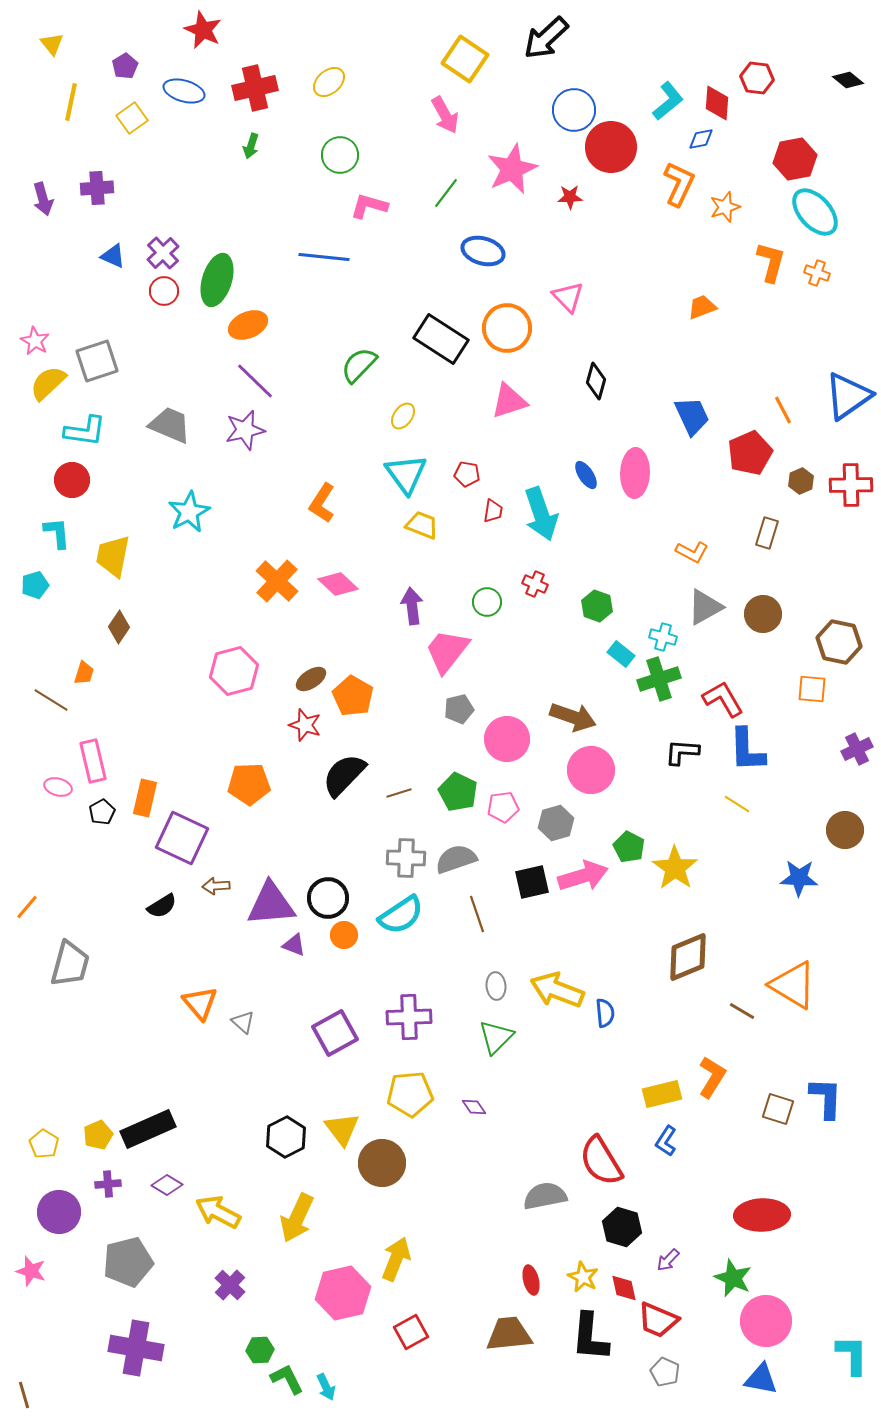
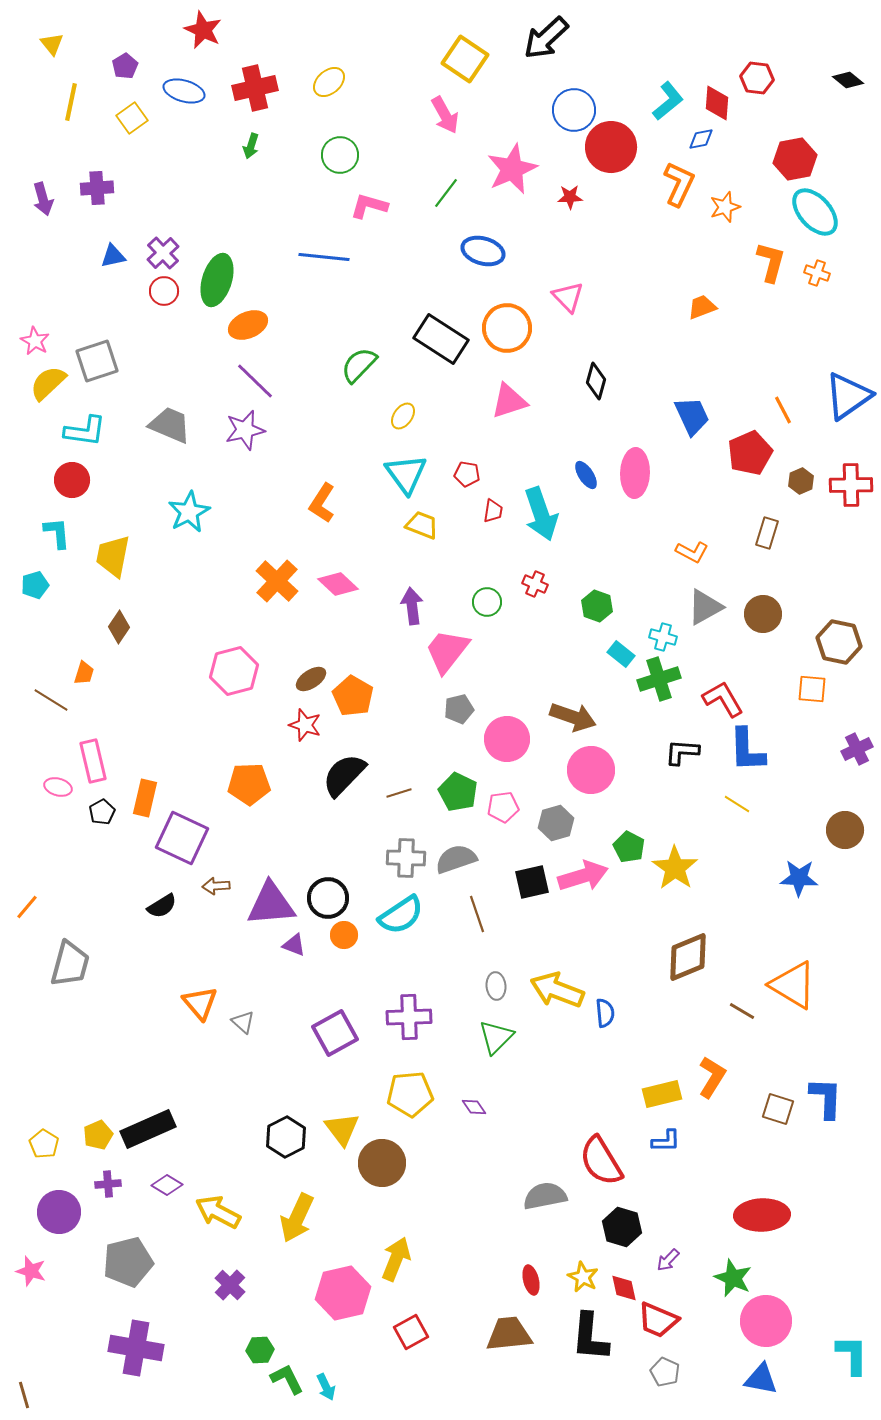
blue triangle at (113, 256): rotated 36 degrees counterclockwise
blue L-shape at (666, 1141): rotated 124 degrees counterclockwise
